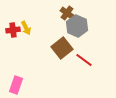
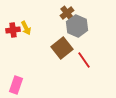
brown cross: rotated 16 degrees clockwise
red line: rotated 18 degrees clockwise
